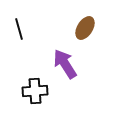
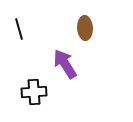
brown ellipse: rotated 35 degrees counterclockwise
black cross: moved 1 px left, 1 px down
